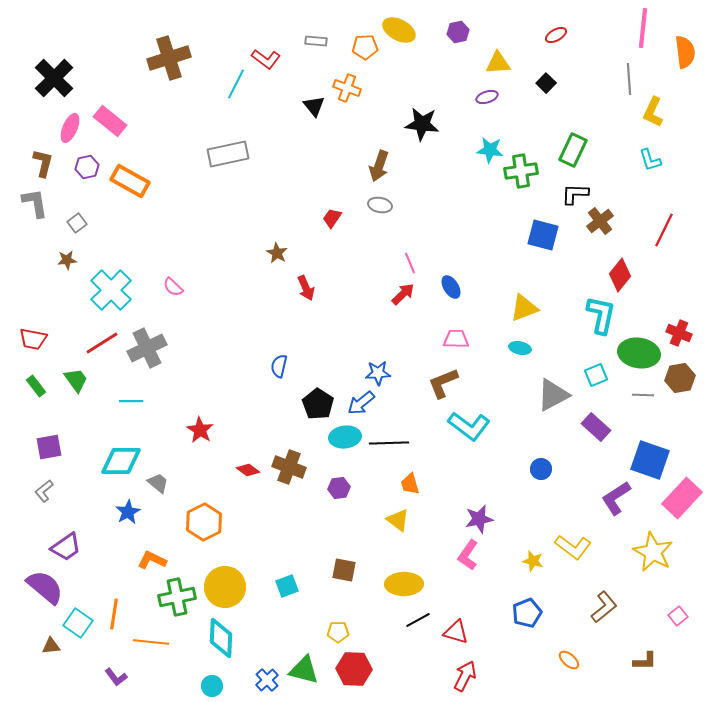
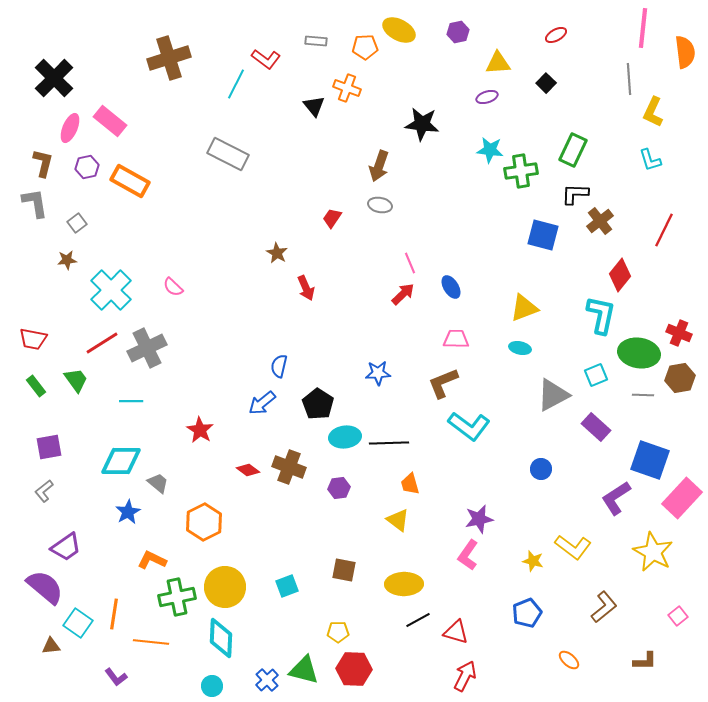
gray rectangle at (228, 154): rotated 39 degrees clockwise
blue arrow at (361, 403): moved 99 px left
